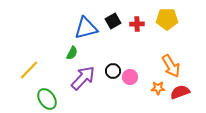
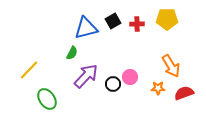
black circle: moved 13 px down
purple arrow: moved 3 px right, 2 px up
red semicircle: moved 4 px right, 1 px down
